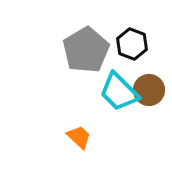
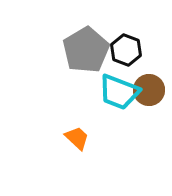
black hexagon: moved 6 px left, 6 px down
cyan trapezoid: rotated 24 degrees counterclockwise
orange trapezoid: moved 2 px left, 1 px down
